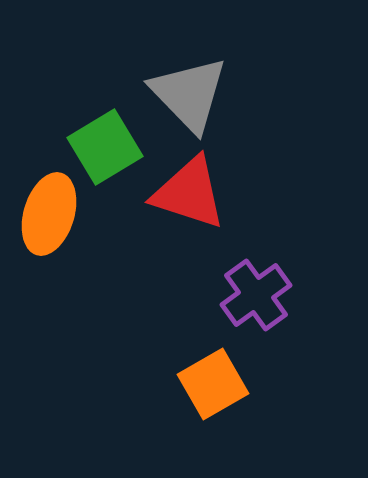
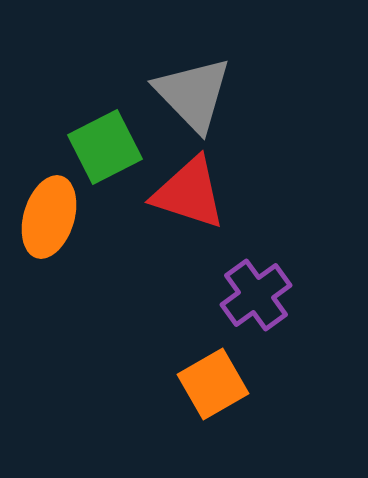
gray triangle: moved 4 px right
green square: rotated 4 degrees clockwise
orange ellipse: moved 3 px down
